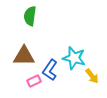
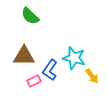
green semicircle: rotated 54 degrees counterclockwise
